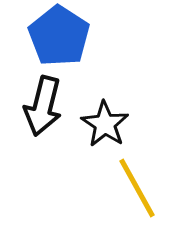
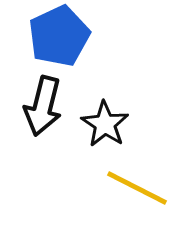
blue pentagon: rotated 14 degrees clockwise
yellow line: rotated 34 degrees counterclockwise
